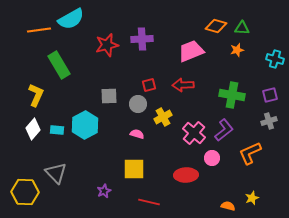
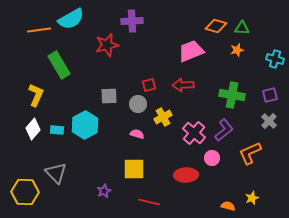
purple cross: moved 10 px left, 18 px up
gray cross: rotated 28 degrees counterclockwise
